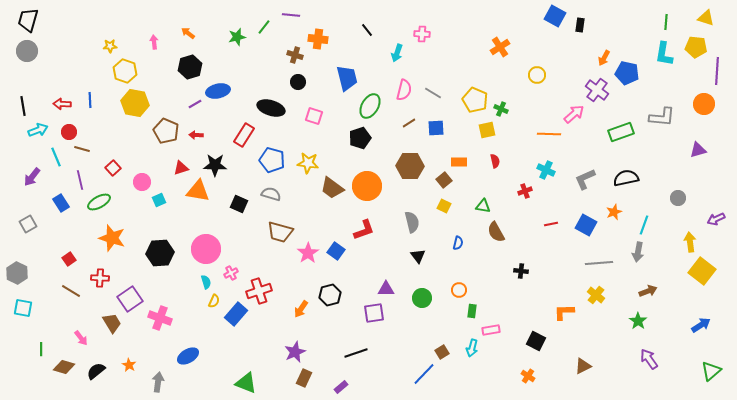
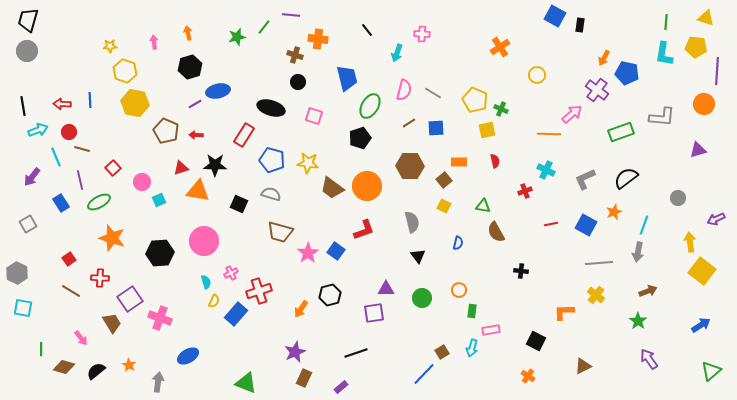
orange arrow at (188, 33): rotated 40 degrees clockwise
pink arrow at (574, 114): moved 2 px left
black semicircle at (626, 178): rotated 25 degrees counterclockwise
pink circle at (206, 249): moved 2 px left, 8 px up
